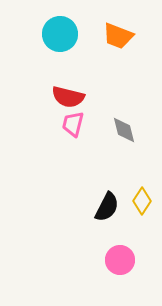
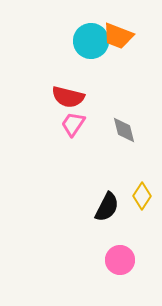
cyan circle: moved 31 px right, 7 px down
pink trapezoid: rotated 20 degrees clockwise
yellow diamond: moved 5 px up
